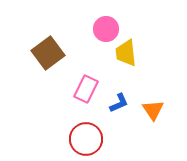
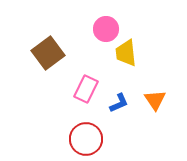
orange triangle: moved 2 px right, 10 px up
